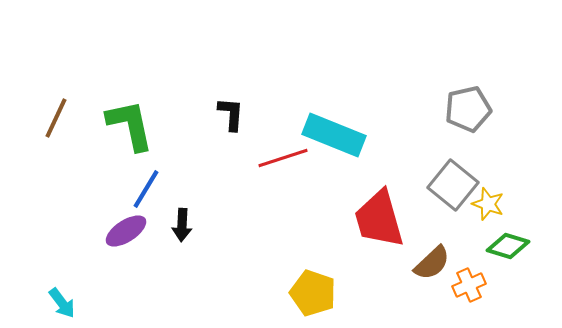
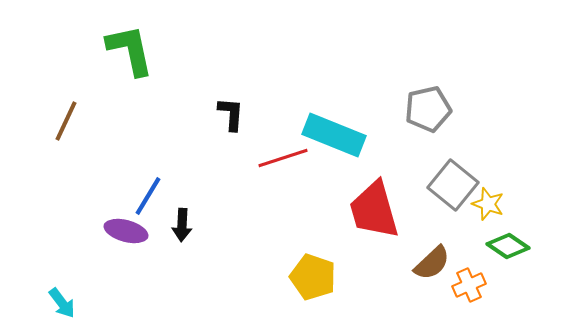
gray pentagon: moved 40 px left
brown line: moved 10 px right, 3 px down
green L-shape: moved 75 px up
blue line: moved 2 px right, 7 px down
red trapezoid: moved 5 px left, 9 px up
purple ellipse: rotated 48 degrees clockwise
green diamond: rotated 18 degrees clockwise
yellow pentagon: moved 16 px up
